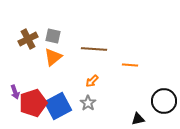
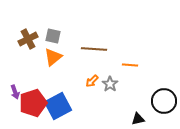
gray star: moved 22 px right, 19 px up
